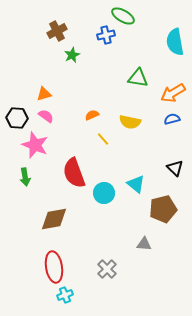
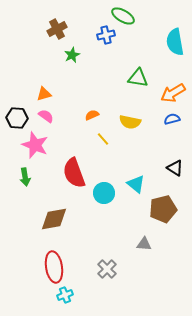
brown cross: moved 2 px up
black triangle: rotated 12 degrees counterclockwise
